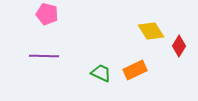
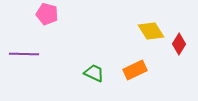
red diamond: moved 2 px up
purple line: moved 20 px left, 2 px up
green trapezoid: moved 7 px left
